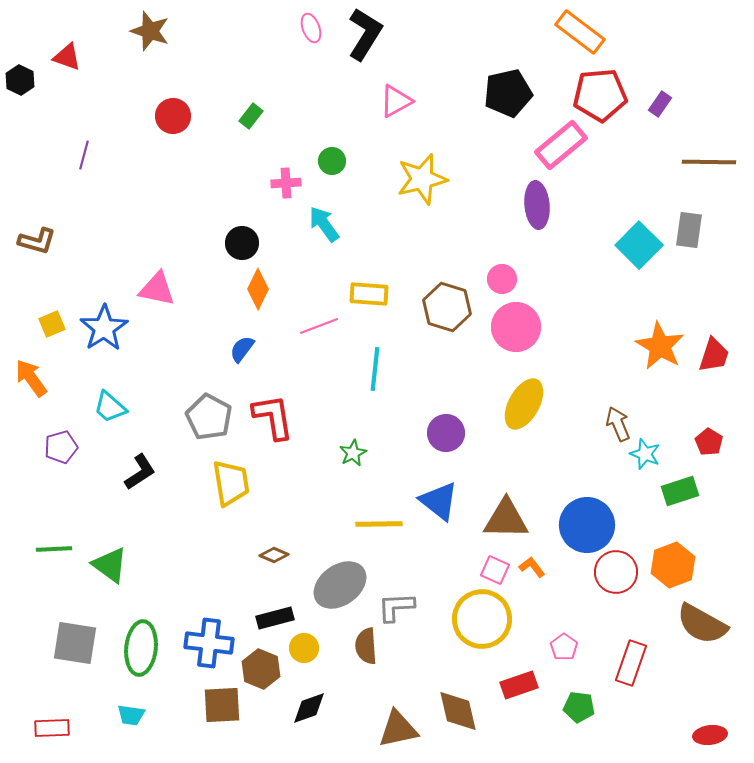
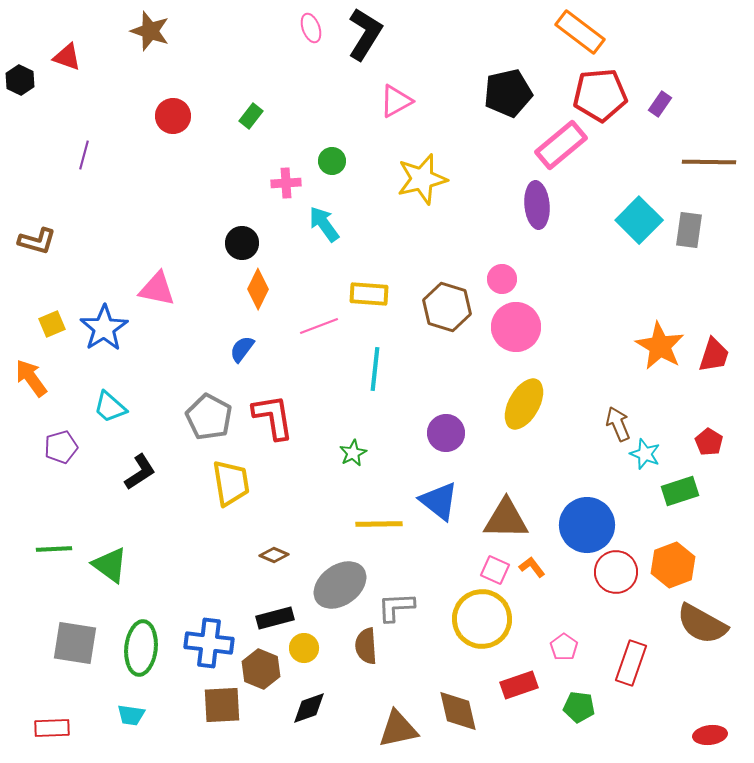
cyan square at (639, 245): moved 25 px up
